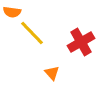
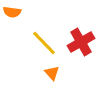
yellow line: moved 12 px right, 10 px down
